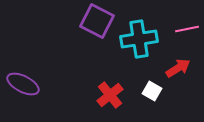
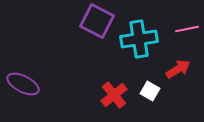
red arrow: moved 1 px down
white square: moved 2 px left
red cross: moved 4 px right
